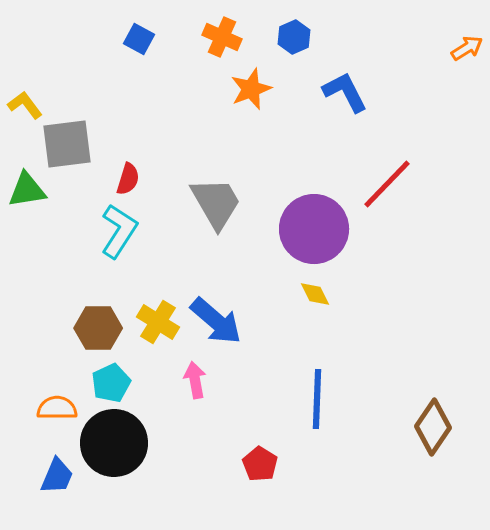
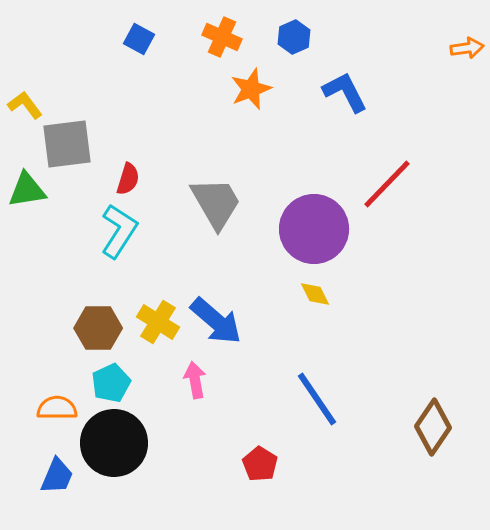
orange arrow: rotated 24 degrees clockwise
blue line: rotated 36 degrees counterclockwise
